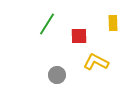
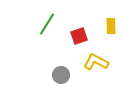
yellow rectangle: moved 2 px left, 3 px down
red square: rotated 18 degrees counterclockwise
gray circle: moved 4 px right
